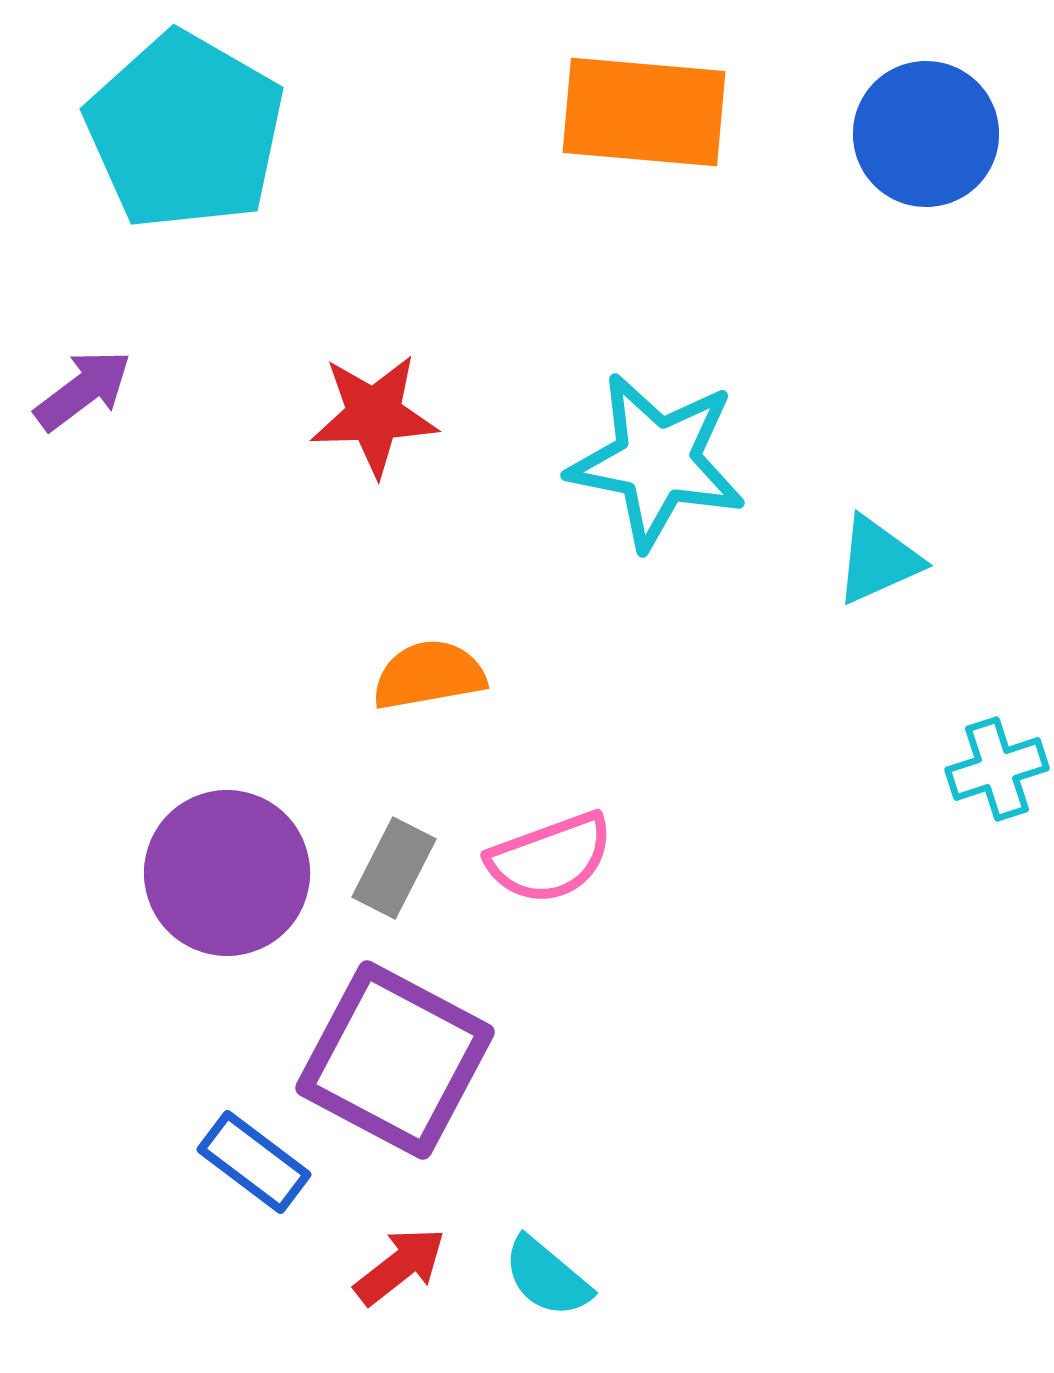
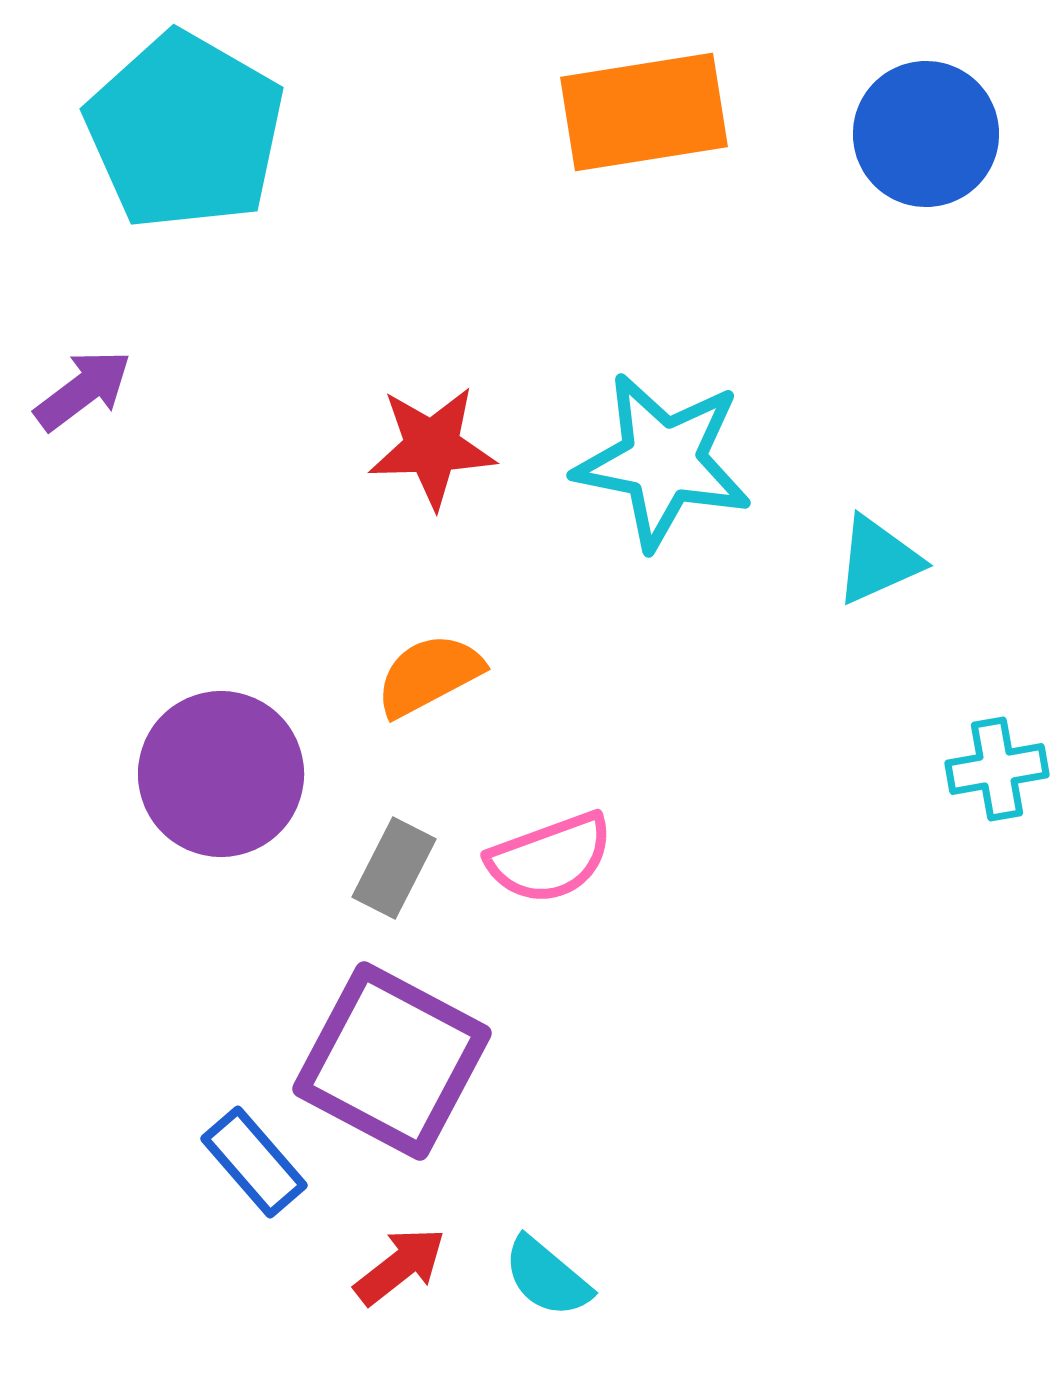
orange rectangle: rotated 14 degrees counterclockwise
red star: moved 58 px right, 32 px down
cyan star: moved 6 px right
orange semicircle: rotated 18 degrees counterclockwise
cyan cross: rotated 8 degrees clockwise
purple circle: moved 6 px left, 99 px up
purple square: moved 3 px left, 1 px down
blue rectangle: rotated 12 degrees clockwise
